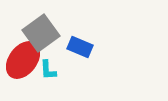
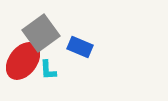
red ellipse: moved 1 px down
